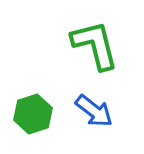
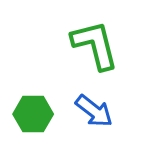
green hexagon: rotated 18 degrees clockwise
